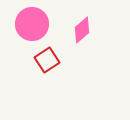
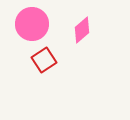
red square: moved 3 px left
